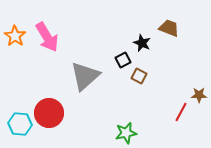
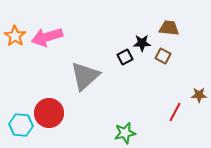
brown trapezoid: rotated 15 degrees counterclockwise
pink arrow: rotated 104 degrees clockwise
black star: rotated 24 degrees counterclockwise
black square: moved 2 px right, 3 px up
brown square: moved 24 px right, 20 px up
red line: moved 6 px left
cyan hexagon: moved 1 px right, 1 px down
green star: moved 1 px left
